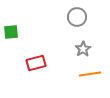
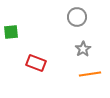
red rectangle: rotated 36 degrees clockwise
